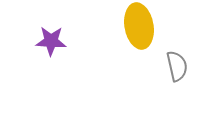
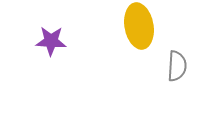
gray semicircle: rotated 16 degrees clockwise
